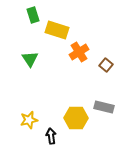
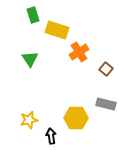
brown square: moved 4 px down
gray rectangle: moved 2 px right, 3 px up
